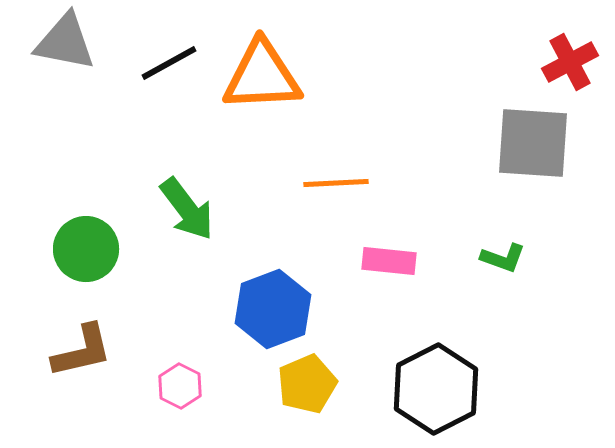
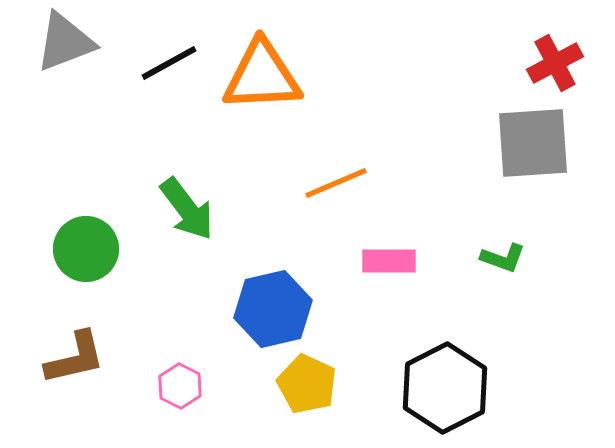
gray triangle: rotated 32 degrees counterclockwise
red cross: moved 15 px left, 1 px down
gray square: rotated 8 degrees counterclockwise
orange line: rotated 20 degrees counterclockwise
pink rectangle: rotated 6 degrees counterclockwise
blue hexagon: rotated 8 degrees clockwise
brown L-shape: moved 7 px left, 7 px down
yellow pentagon: rotated 24 degrees counterclockwise
black hexagon: moved 9 px right, 1 px up
